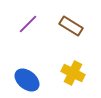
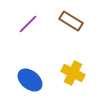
brown rectangle: moved 5 px up
blue ellipse: moved 3 px right
